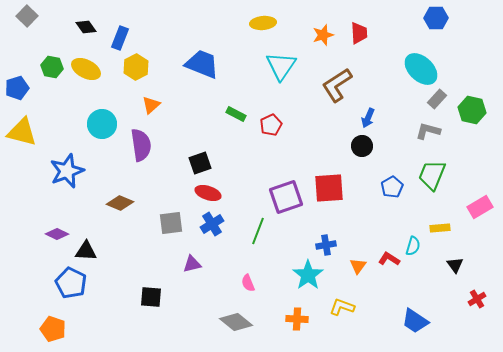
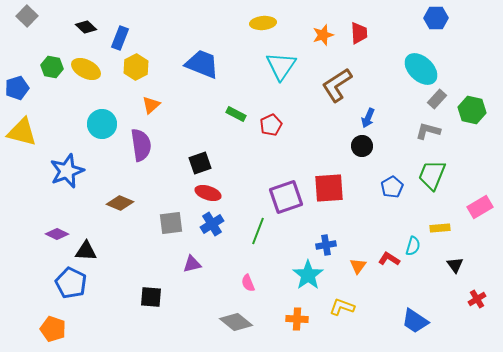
black diamond at (86, 27): rotated 10 degrees counterclockwise
